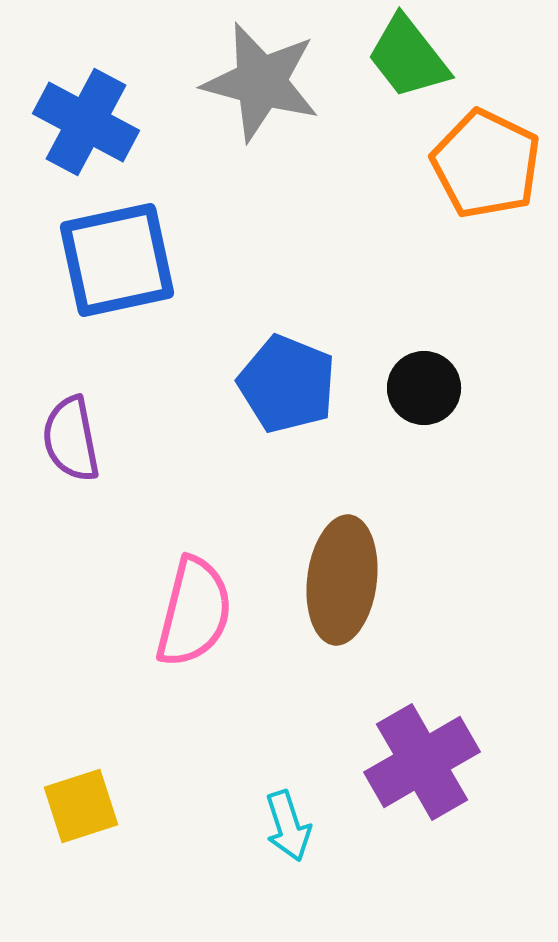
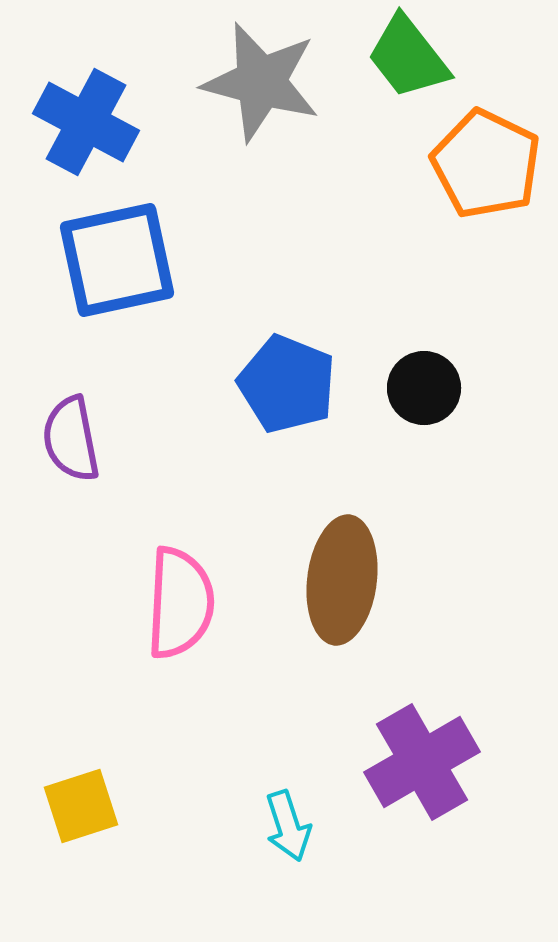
pink semicircle: moved 14 px left, 9 px up; rotated 11 degrees counterclockwise
